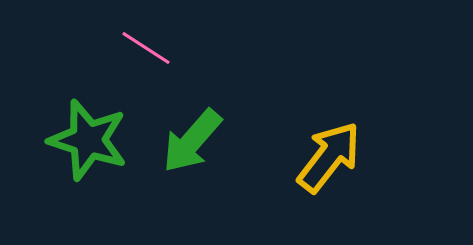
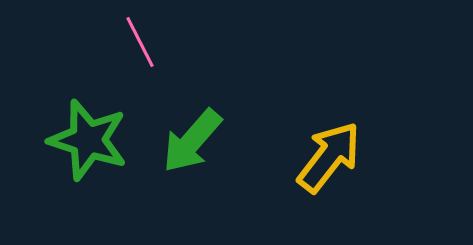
pink line: moved 6 px left, 6 px up; rotated 30 degrees clockwise
